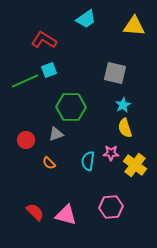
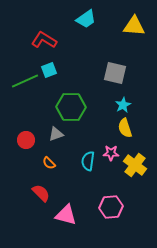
red semicircle: moved 6 px right, 19 px up
